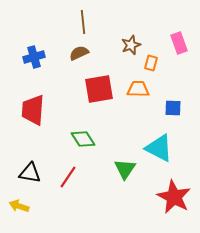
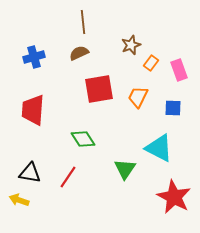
pink rectangle: moved 27 px down
orange rectangle: rotated 21 degrees clockwise
orange trapezoid: moved 8 px down; rotated 65 degrees counterclockwise
yellow arrow: moved 6 px up
